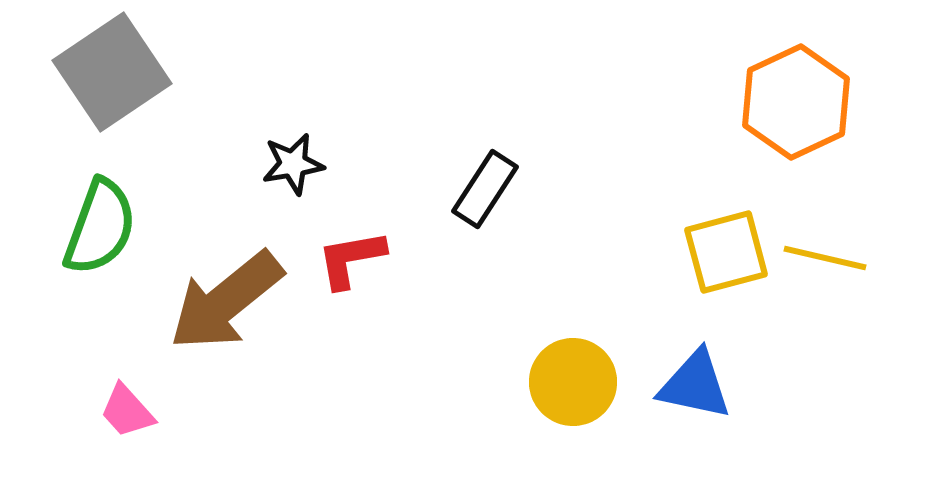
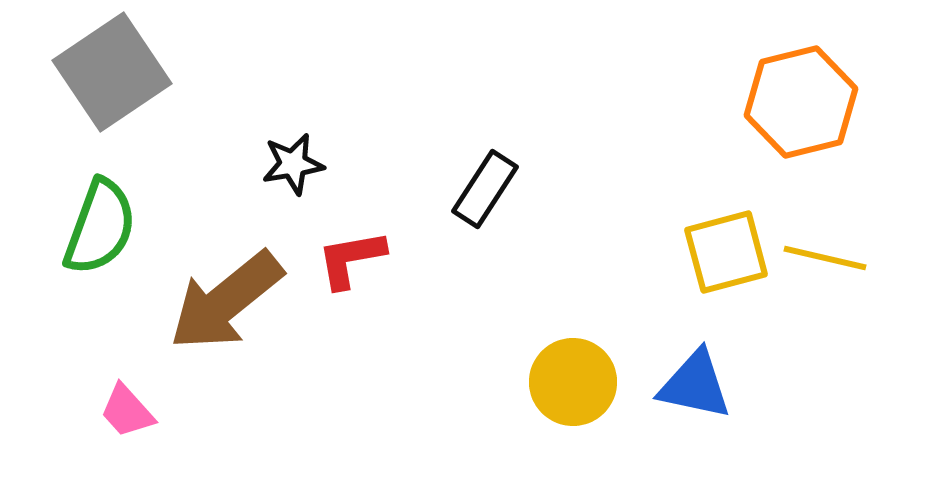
orange hexagon: moved 5 px right; rotated 11 degrees clockwise
